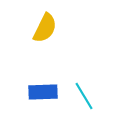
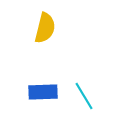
yellow semicircle: rotated 12 degrees counterclockwise
